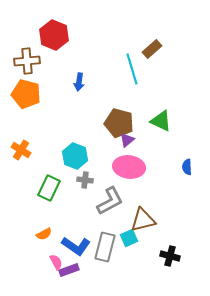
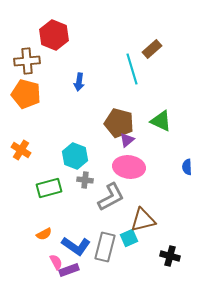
green rectangle: rotated 50 degrees clockwise
gray L-shape: moved 1 px right, 4 px up
